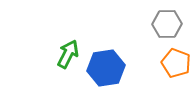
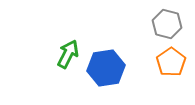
gray hexagon: rotated 16 degrees clockwise
orange pentagon: moved 5 px left, 1 px up; rotated 16 degrees clockwise
